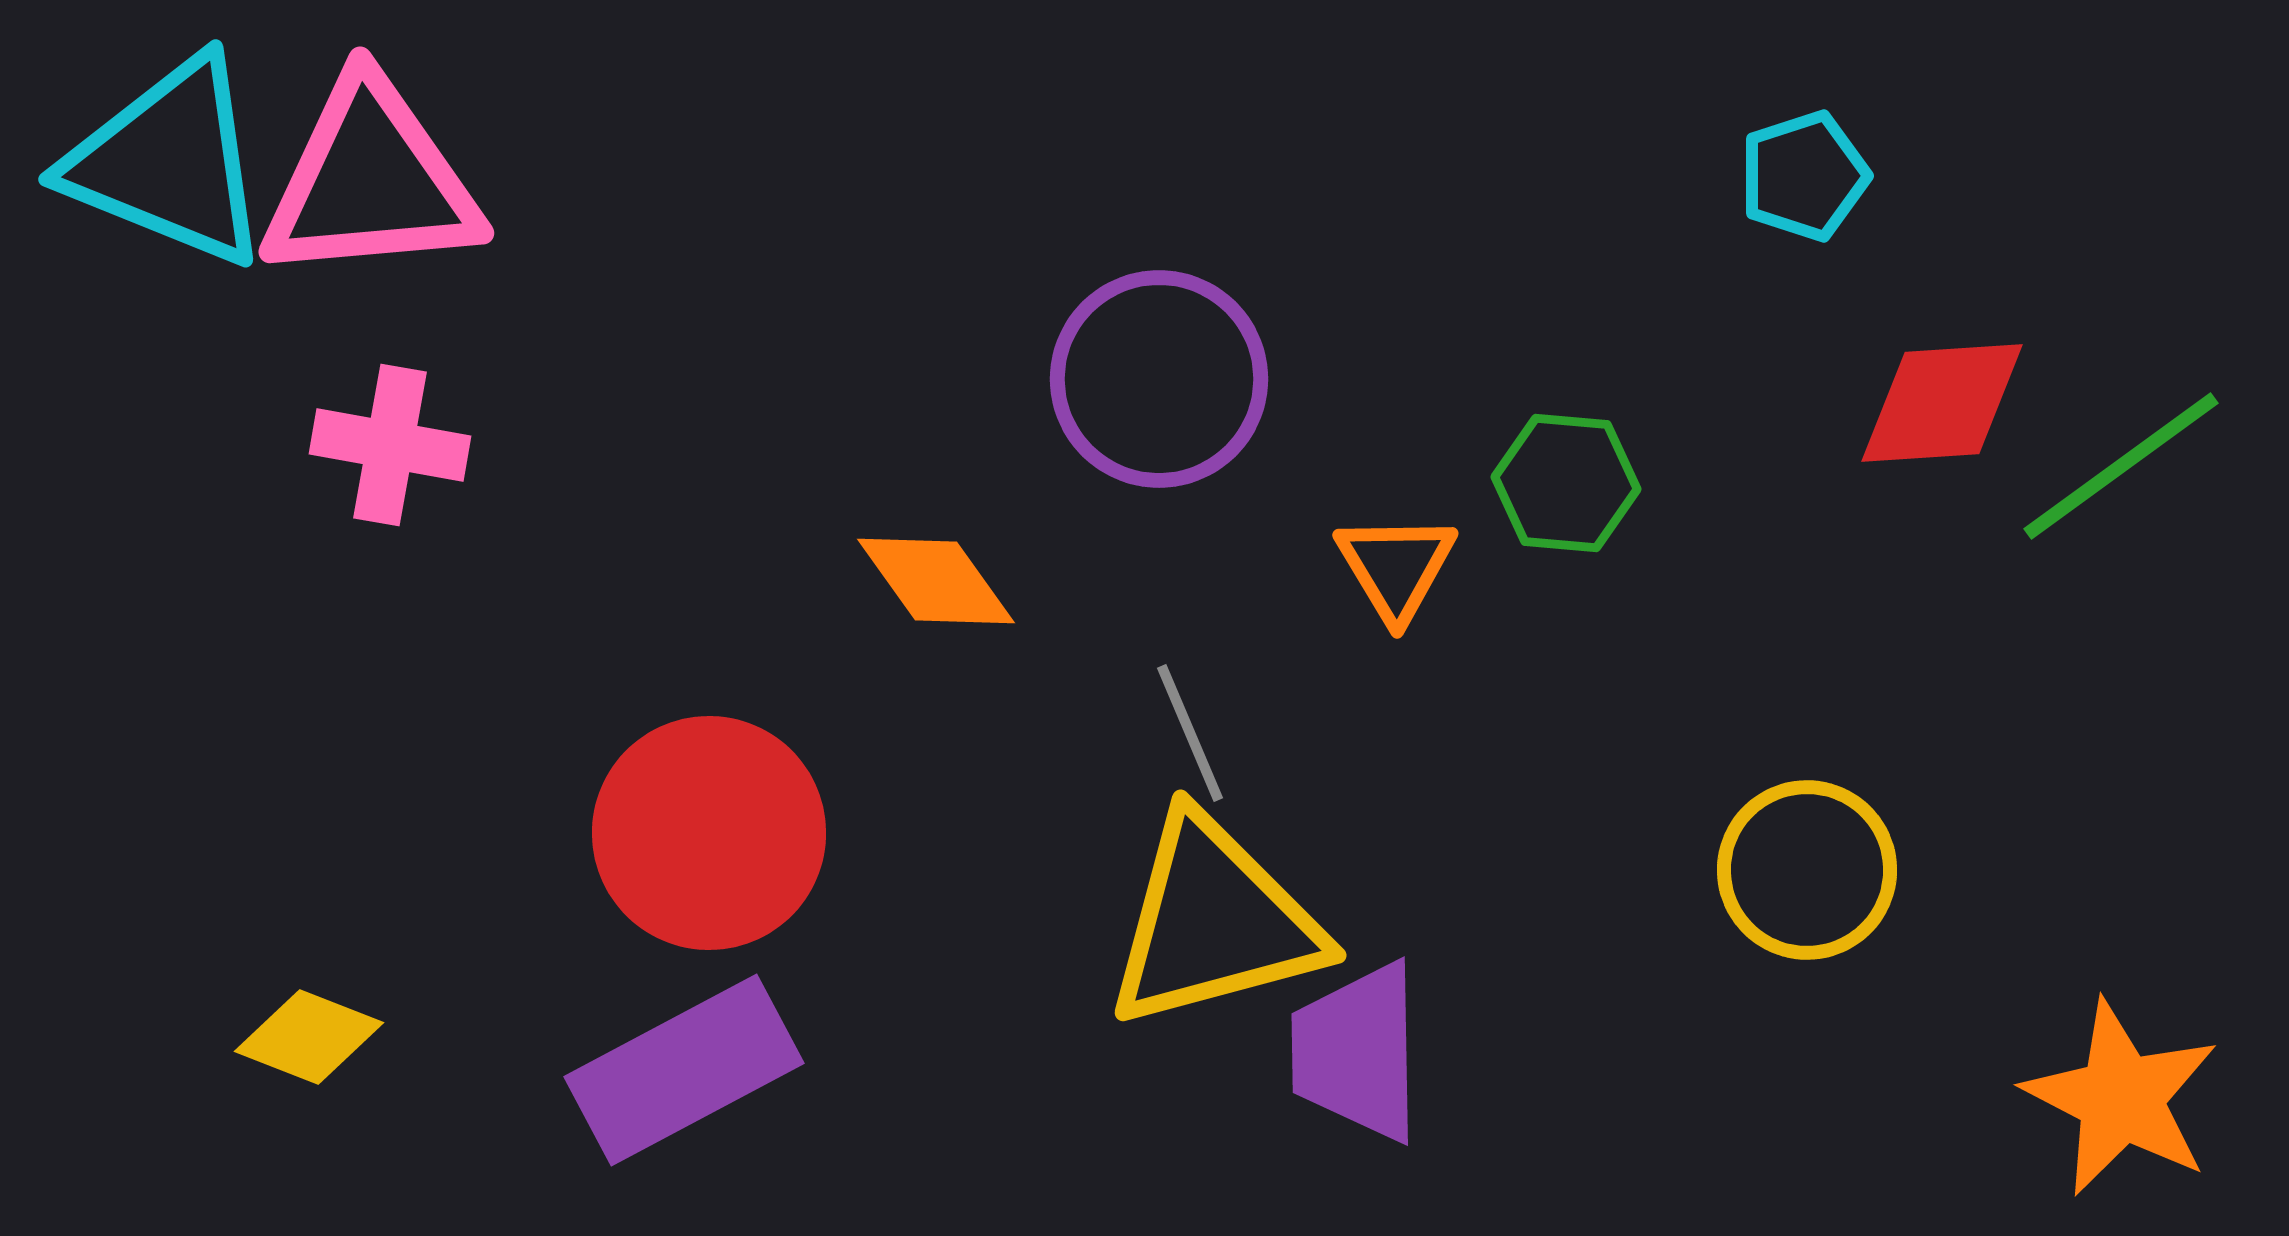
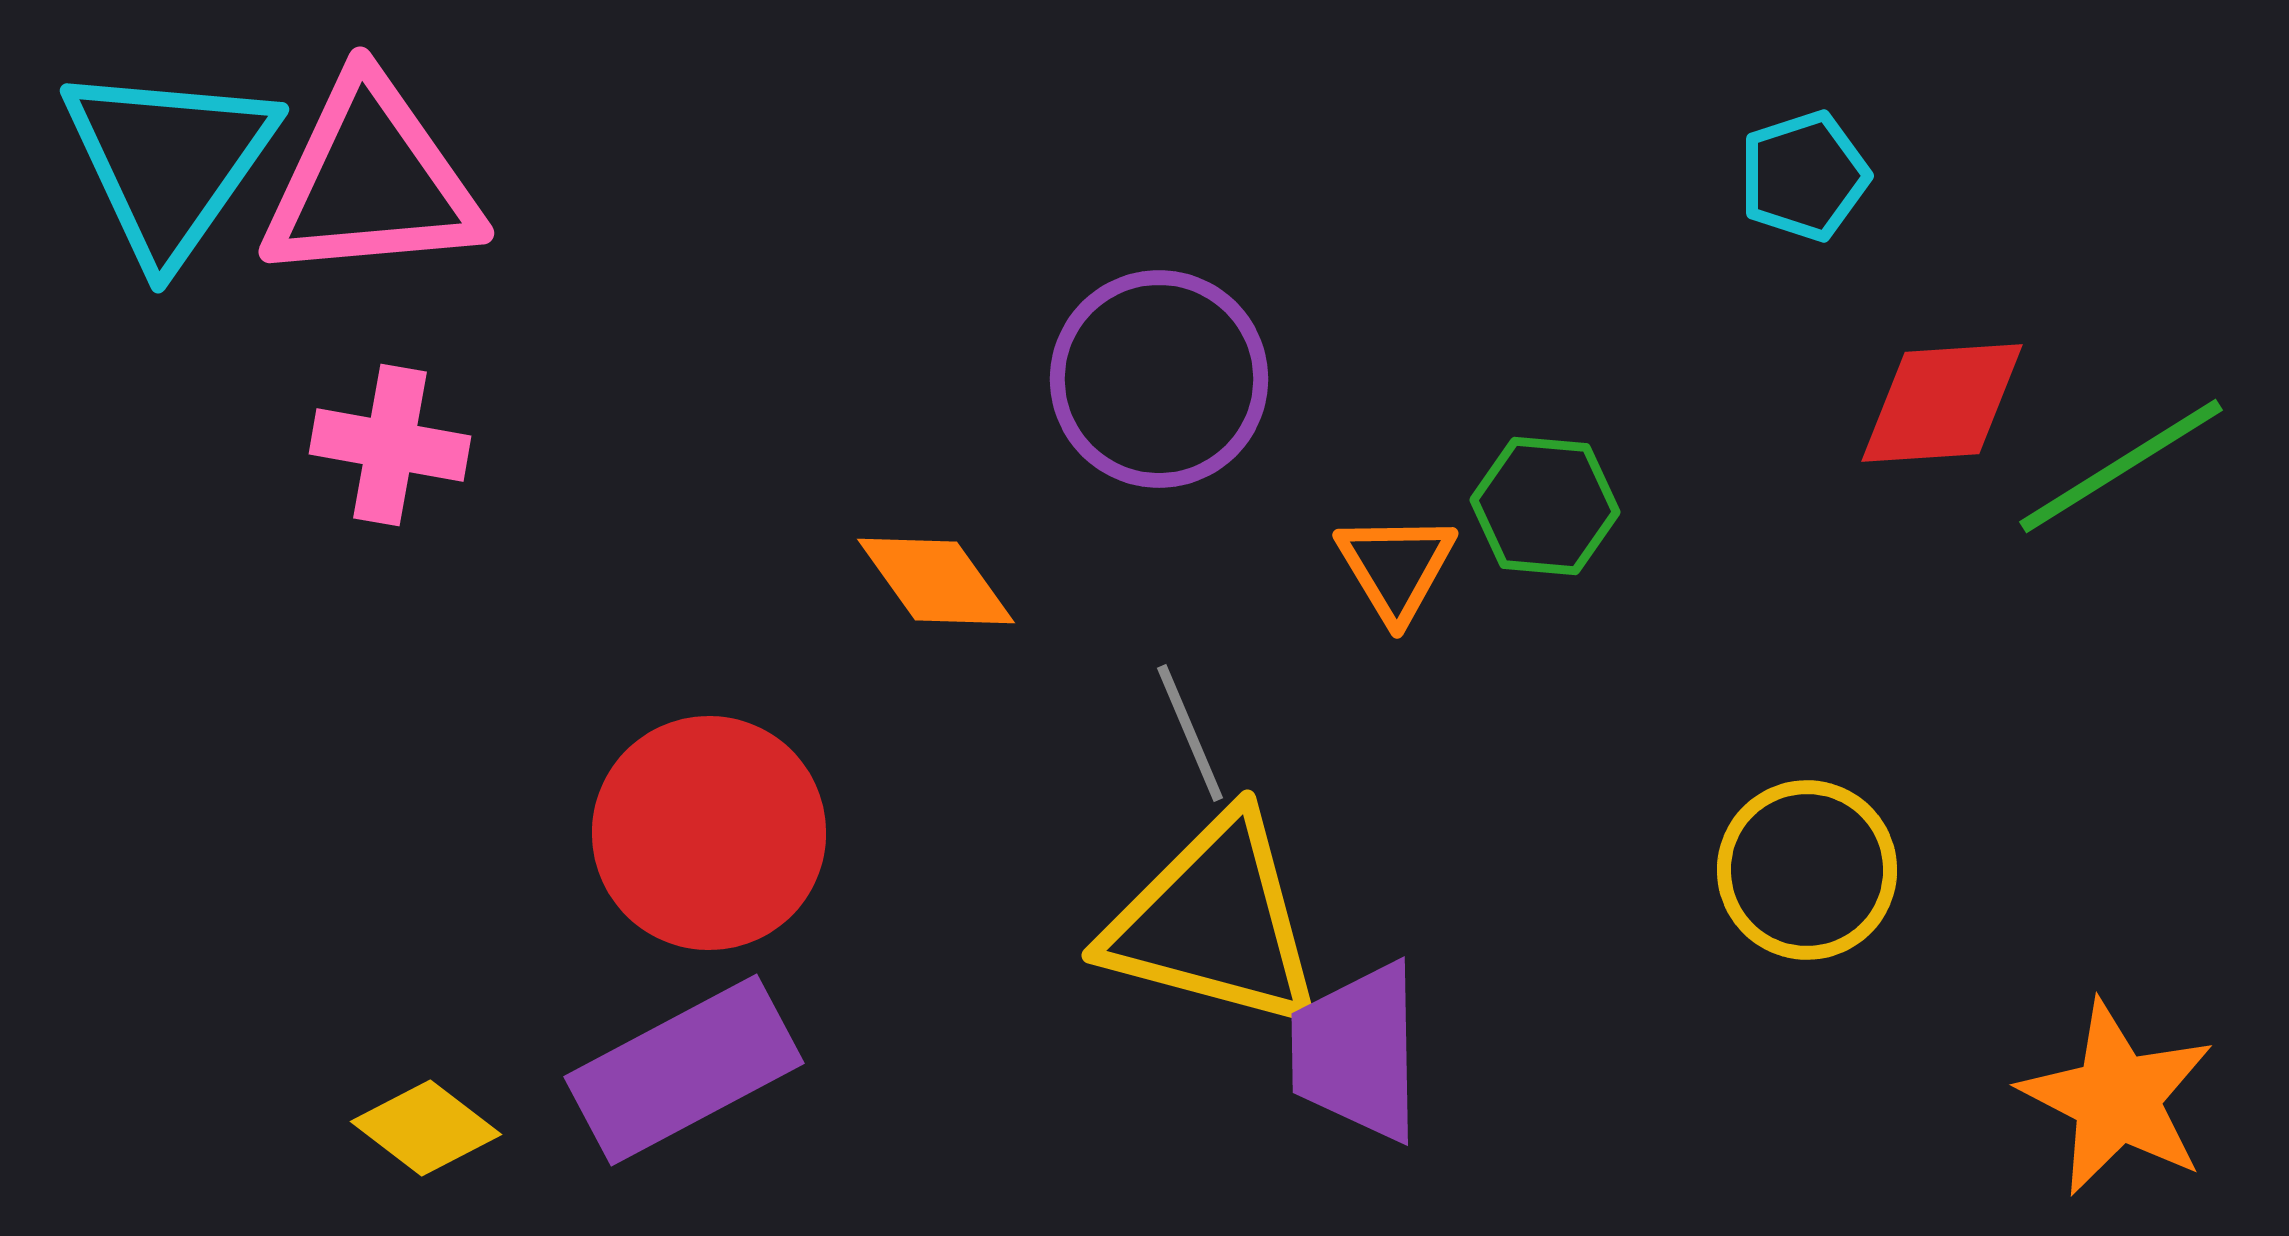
cyan triangle: rotated 43 degrees clockwise
green line: rotated 4 degrees clockwise
green hexagon: moved 21 px left, 23 px down
yellow triangle: rotated 30 degrees clockwise
yellow diamond: moved 117 px right, 91 px down; rotated 16 degrees clockwise
orange star: moved 4 px left
